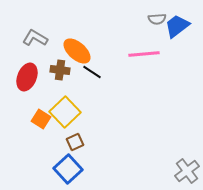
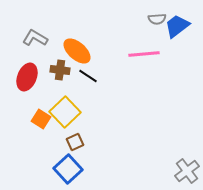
black line: moved 4 px left, 4 px down
